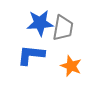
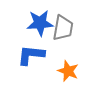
orange star: moved 3 px left, 5 px down
